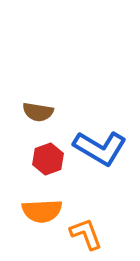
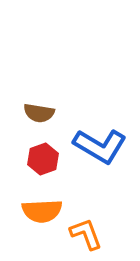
brown semicircle: moved 1 px right, 1 px down
blue L-shape: moved 2 px up
red hexagon: moved 5 px left
